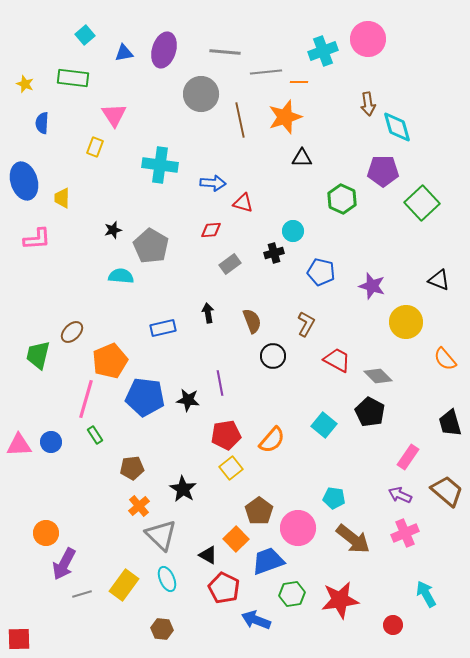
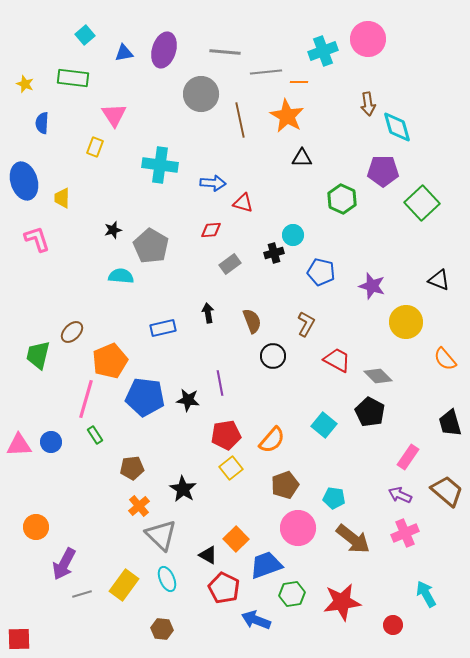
orange star at (285, 117): moved 2 px right, 1 px up; rotated 24 degrees counterclockwise
cyan circle at (293, 231): moved 4 px down
pink L-shape at (37, 239): rotated 104 degrees counterclockwise
brown pentagon at (259, 511): moved 26 px right, 26 px up; rotated 16 degrees clockwise
orange circle at (46, 533): moved 10 px left, 6 px up
blue trapezoid at (268, 561): moved 2 px left, 4 px down
red star at (340, 600): moved 2 px right, 2 px down
